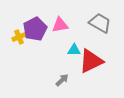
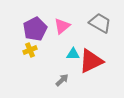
pink triangle: moved 2 px right, 1 px down; rotated 30 degrees counterclockwise
yellow cross: moved 11 px right, 13 px down
cyan triangle: moved 1 px left, 4 px down
